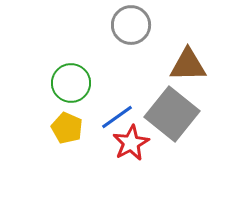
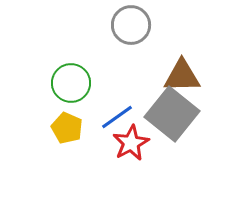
brown triangle: moved 6 px left, 11 px down
